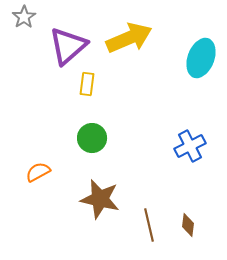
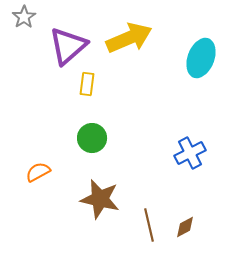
blue cross: moved 7 px down
brown diamond: moved 3 px left, 2 px down; rotated 55 degrees clockwise
